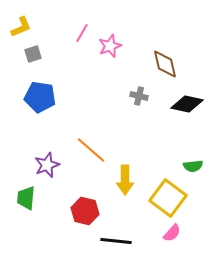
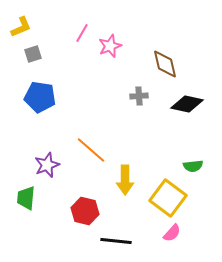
gray cross: rotated 18 degrees counterclockwise
